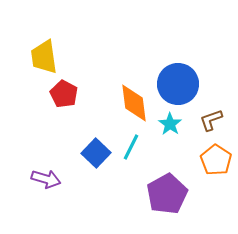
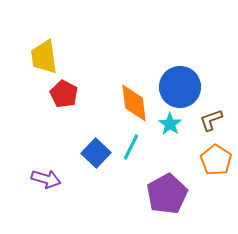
blue circle: moved 2 px right, 3 px down
